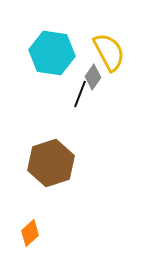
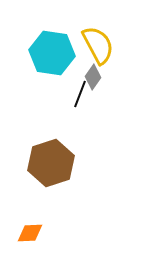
yellow semicircle: moved 11 px left, 7 px up
orange diamond: rotated 40 degrees clockwise
